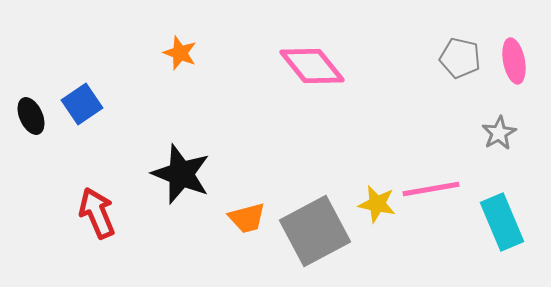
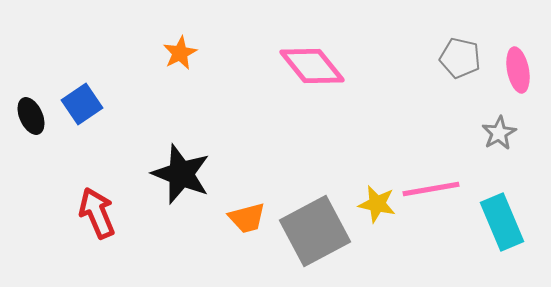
orange star: rotated 24 degrees clockwise
pink ellipse: moved 4 px right, 9 px down
